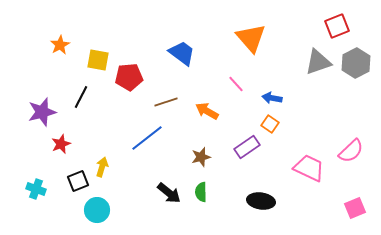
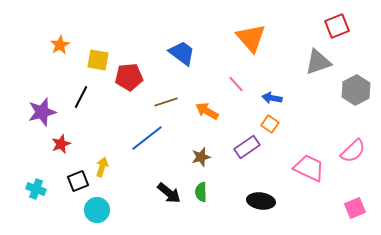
gray hexagon: moved 27 px down
pink semicircle: moved 2 px right
